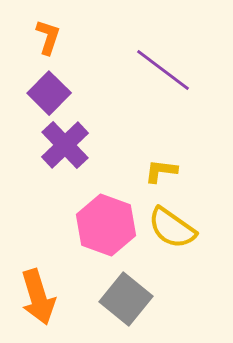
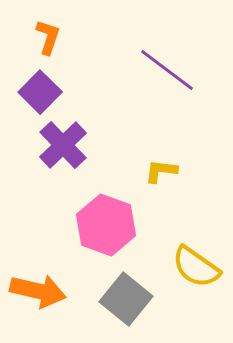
purple line: moved 4 px right
purple square: moved 9 px left, 1 px up
purple cross: moved 2 px left
yellow semicircle: moved 24 px right, 39 px down
orange arrow: moved 6 px up; rotated 60 degrees counterclockwise
